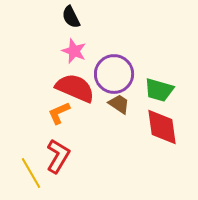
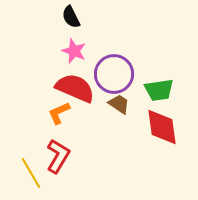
green trapezoid: rotated 24 degrees counterclockwise
